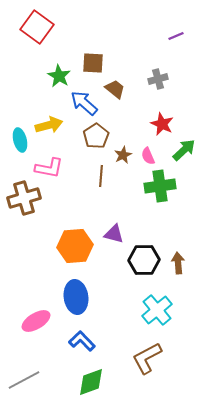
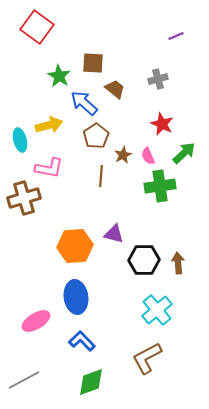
green arrow: moved 3 px down
